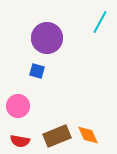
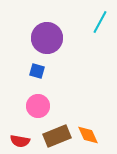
pink circle: moved 20 px right
